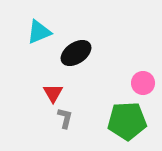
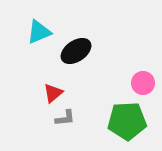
black ellipse: moved 2 px up
red triangle: rotated 20 degrees clockwise
gray L-shape: rotated 70 degrees clockwise
